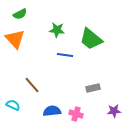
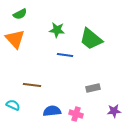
brown line: rotated 42 degrees counterclockwise
